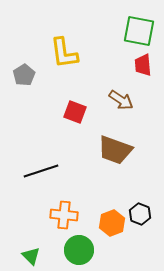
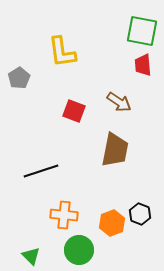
green square: moved 3 px right
yellow L-shape: moved 2 px left, 1 px up
gray pentagon: moved 5 px left, 3 px down
brown arrow: moved 2 px left, 2 px down
red square: moved 1 px left, 1 px up
brown trapezoid: rotated 99 degrees counterclockwise
